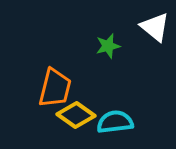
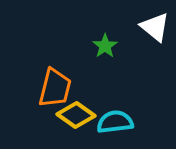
green star: moved 3 px left; rotated 20 degrees counterclockwise
